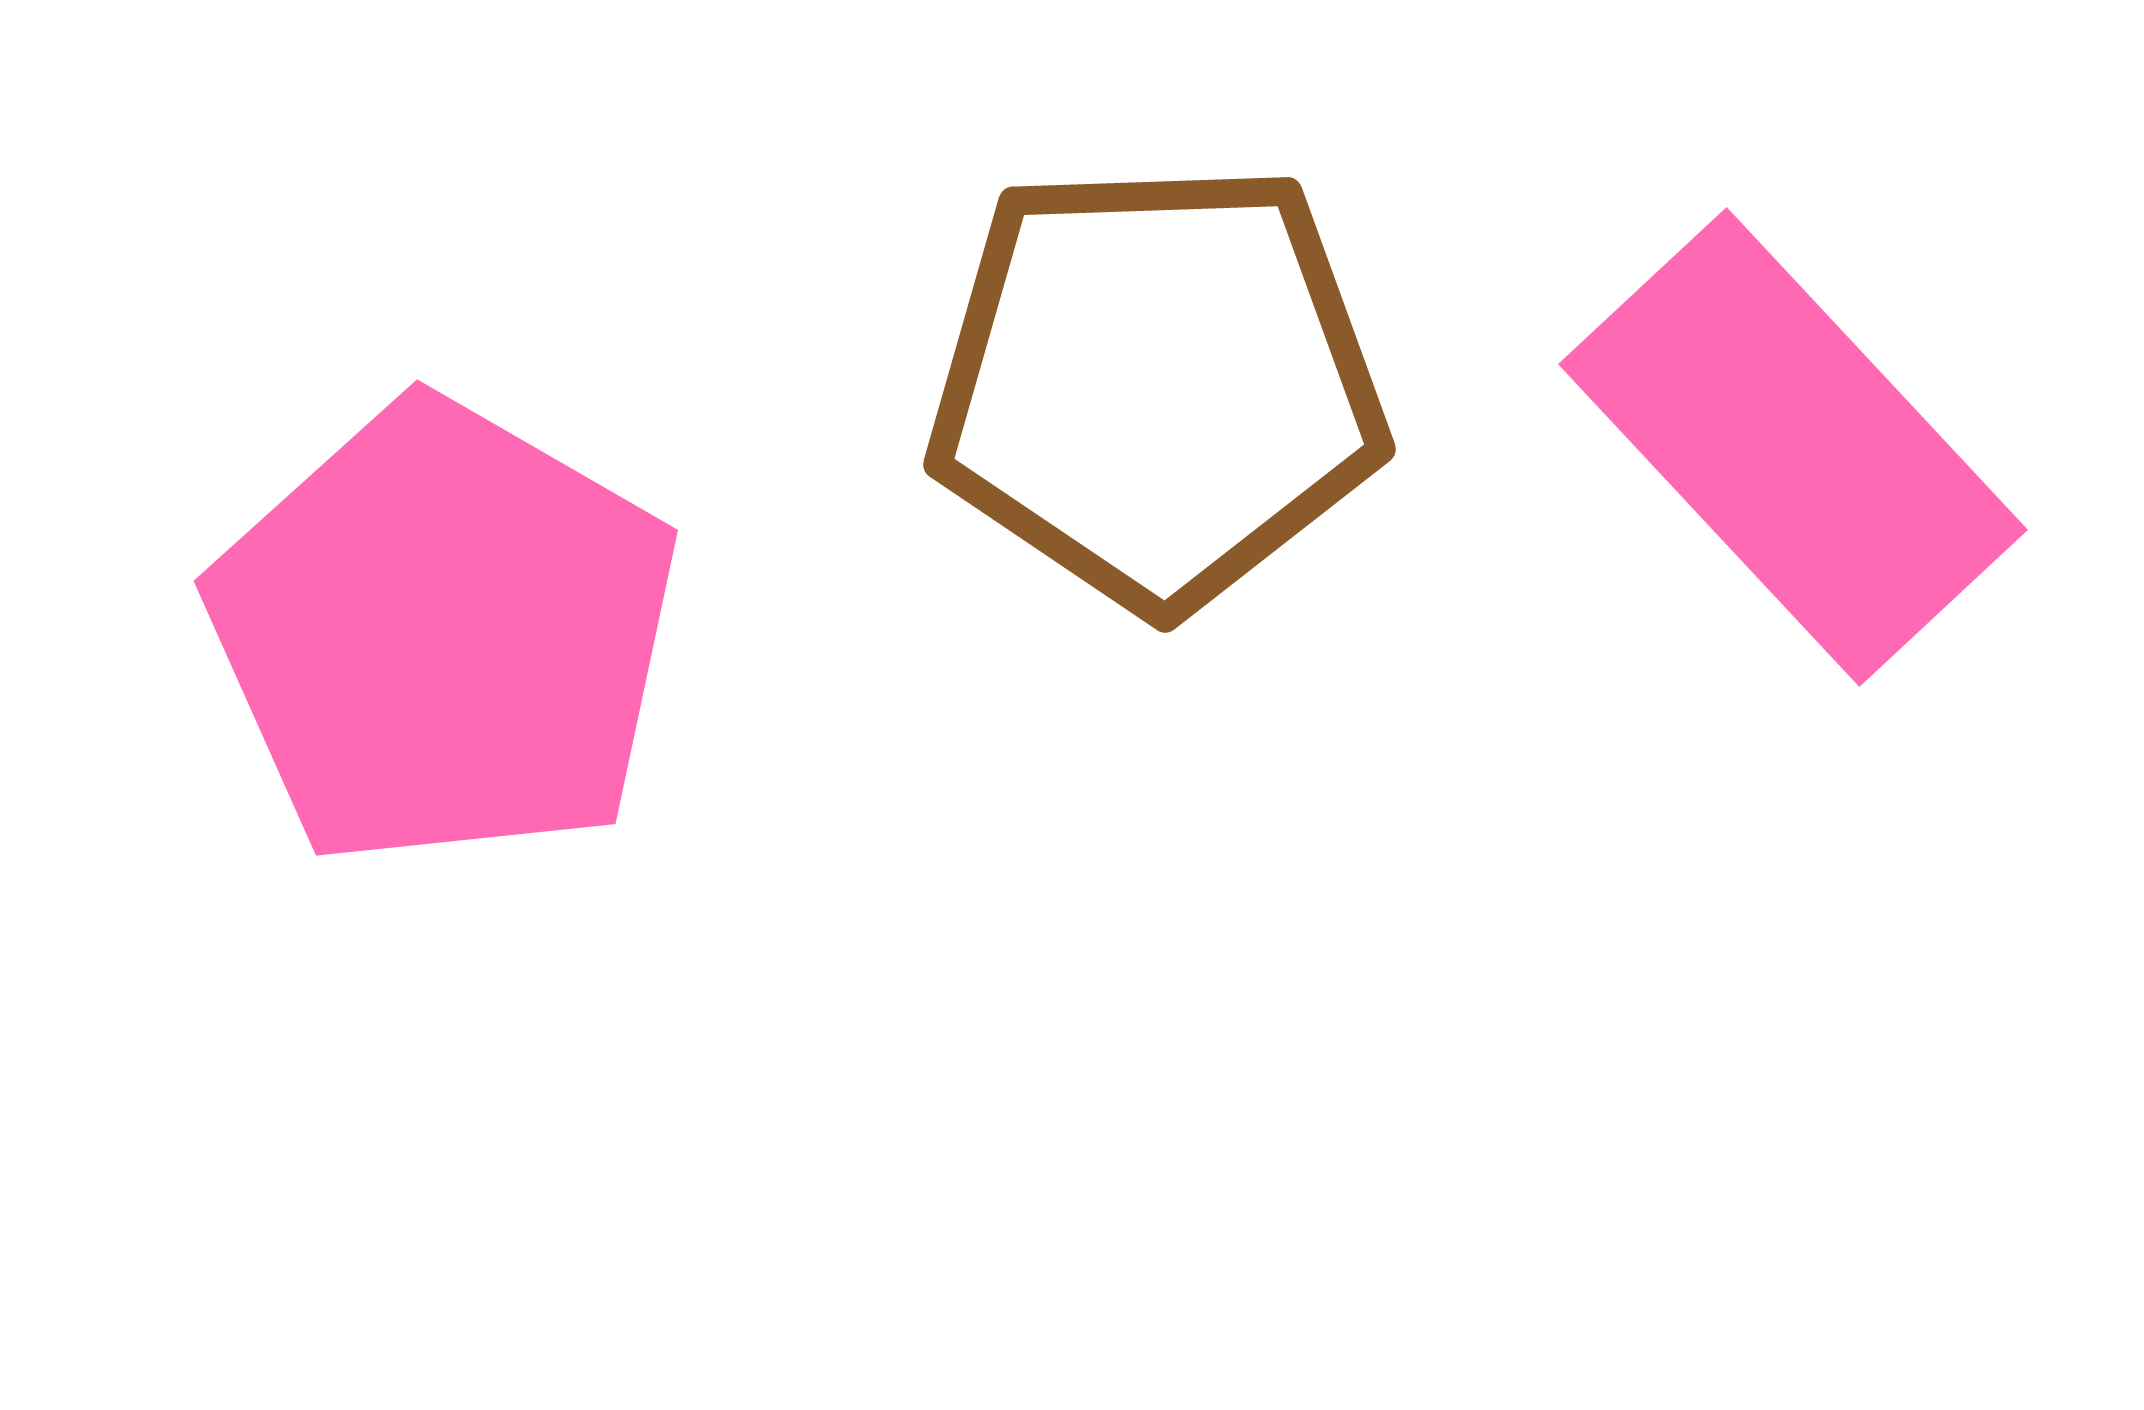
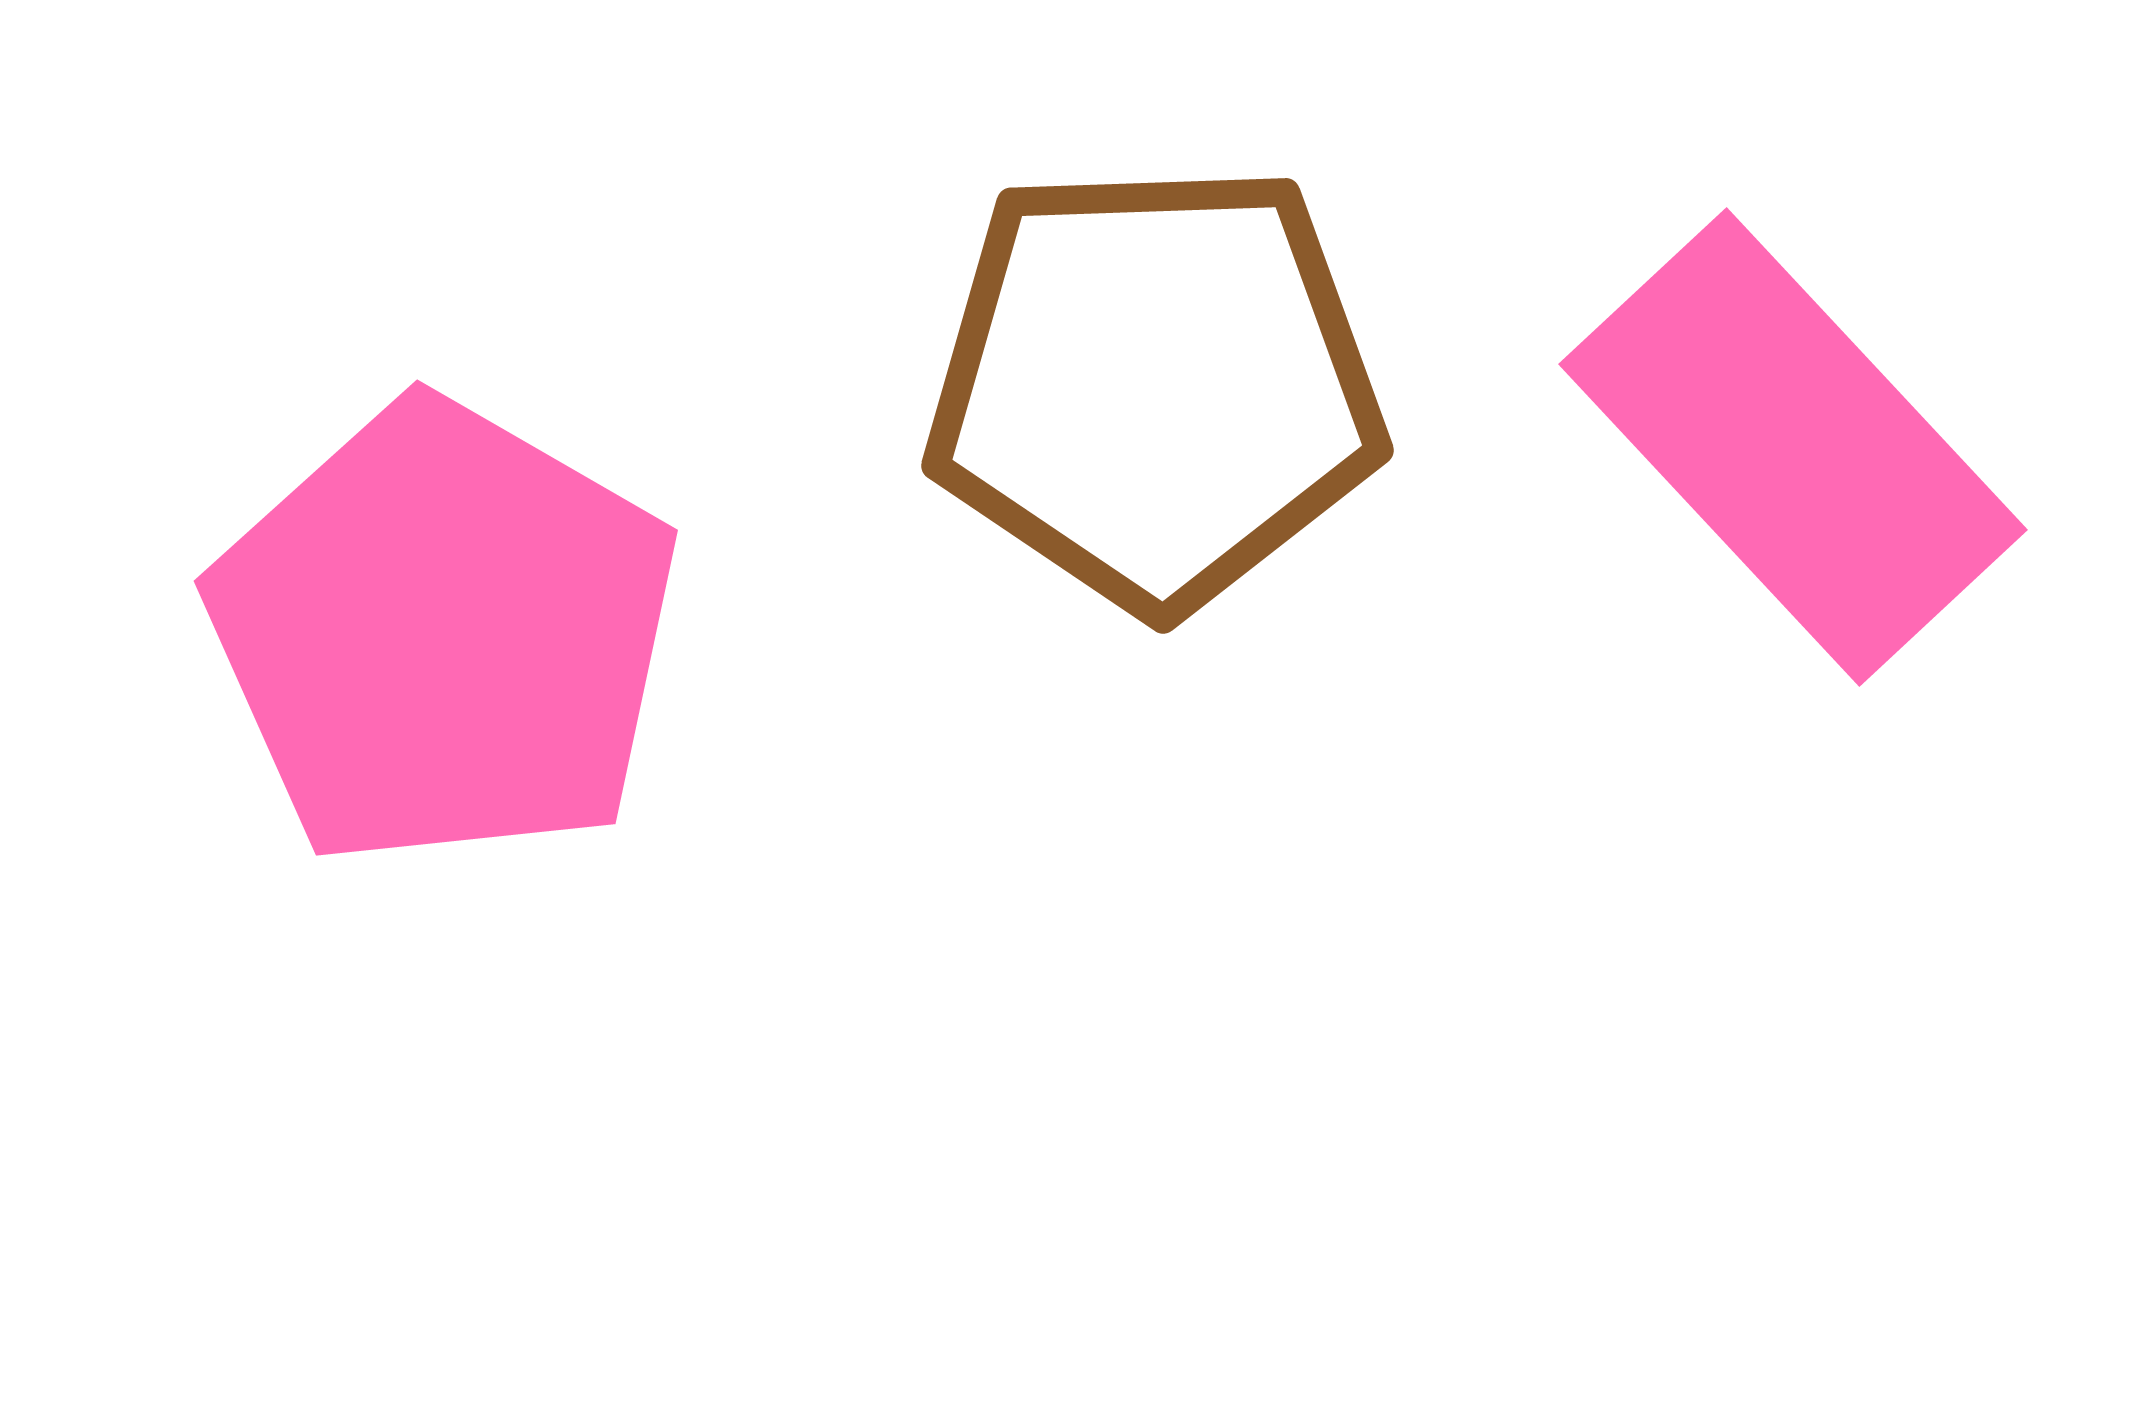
brown pentagon: moved 2 px left, 1 px down
